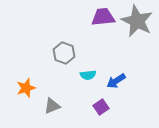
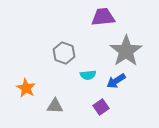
gray star: moved 11 px left, 30 px down; rotated 12 degrees clockwise
orange star: rotated 24 degrees counterclockwise
gray triangle: moved 3 px right; rotated 24 degrees clockwise
